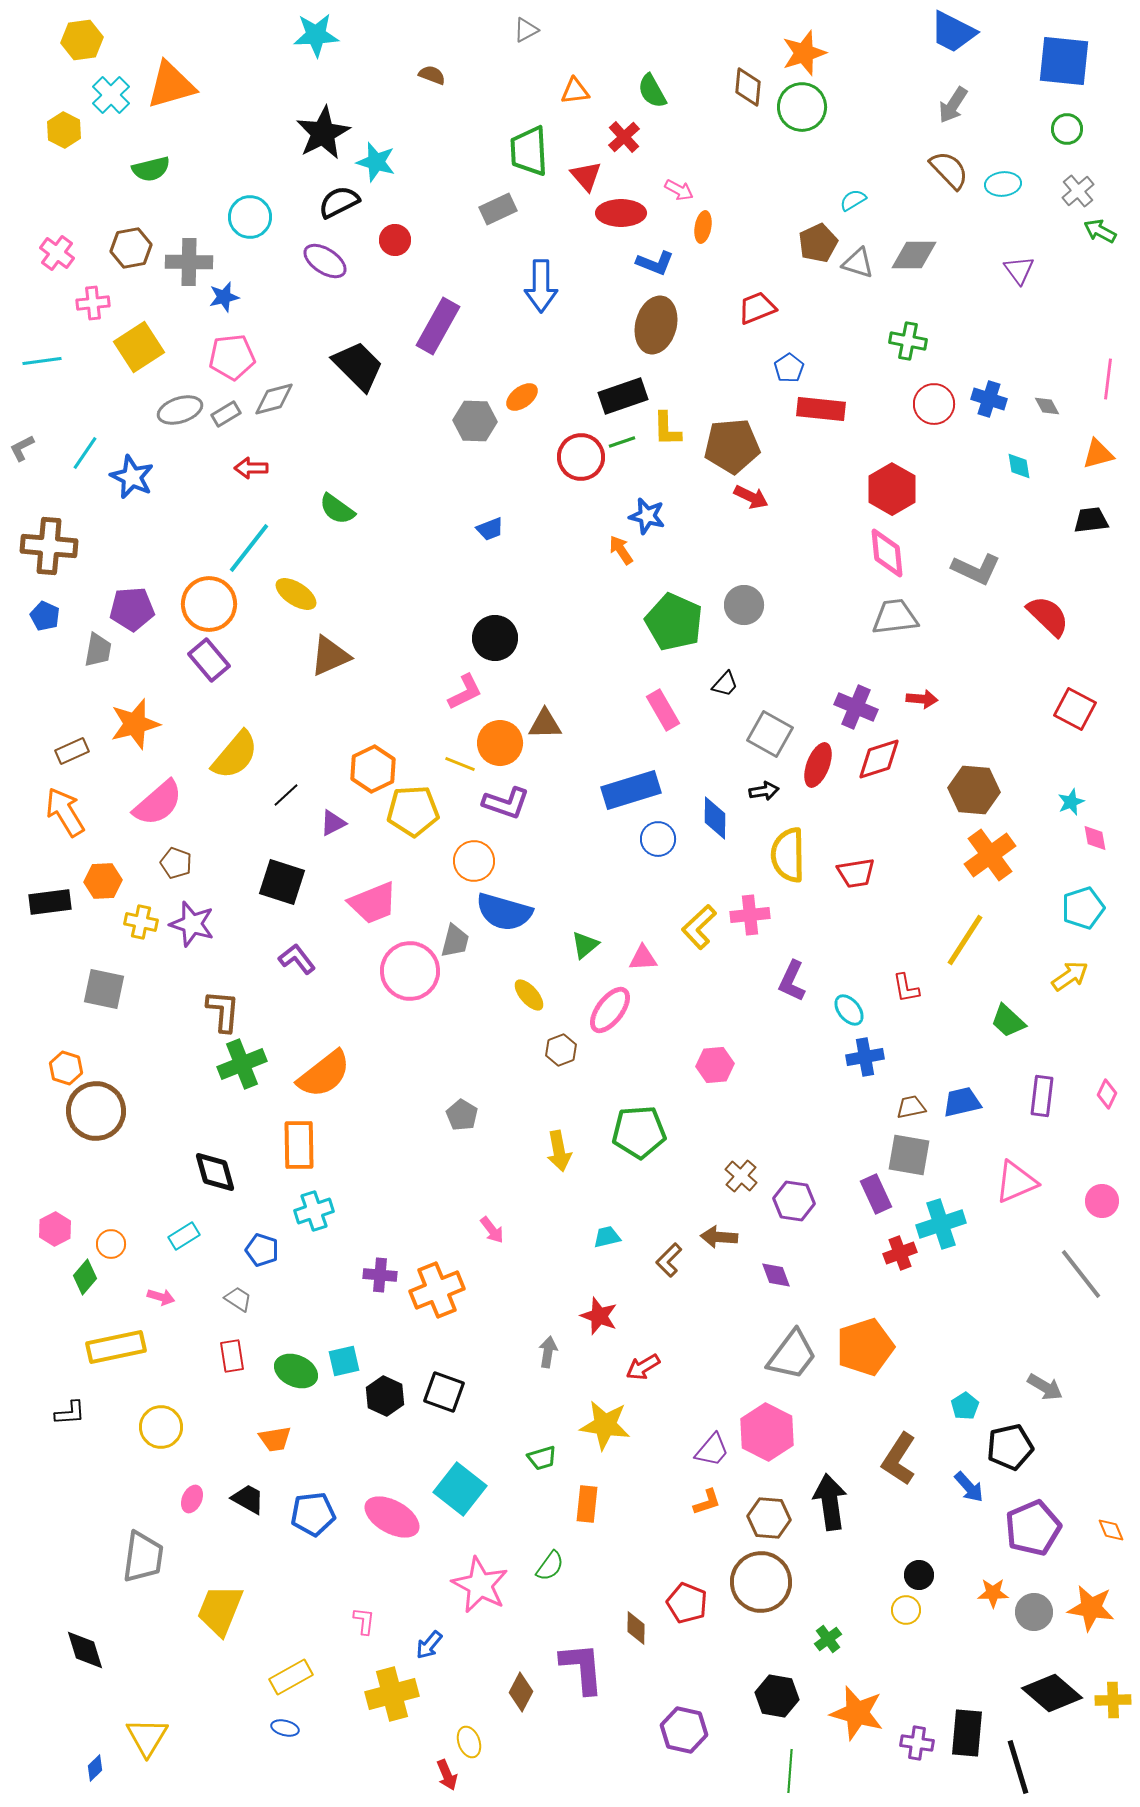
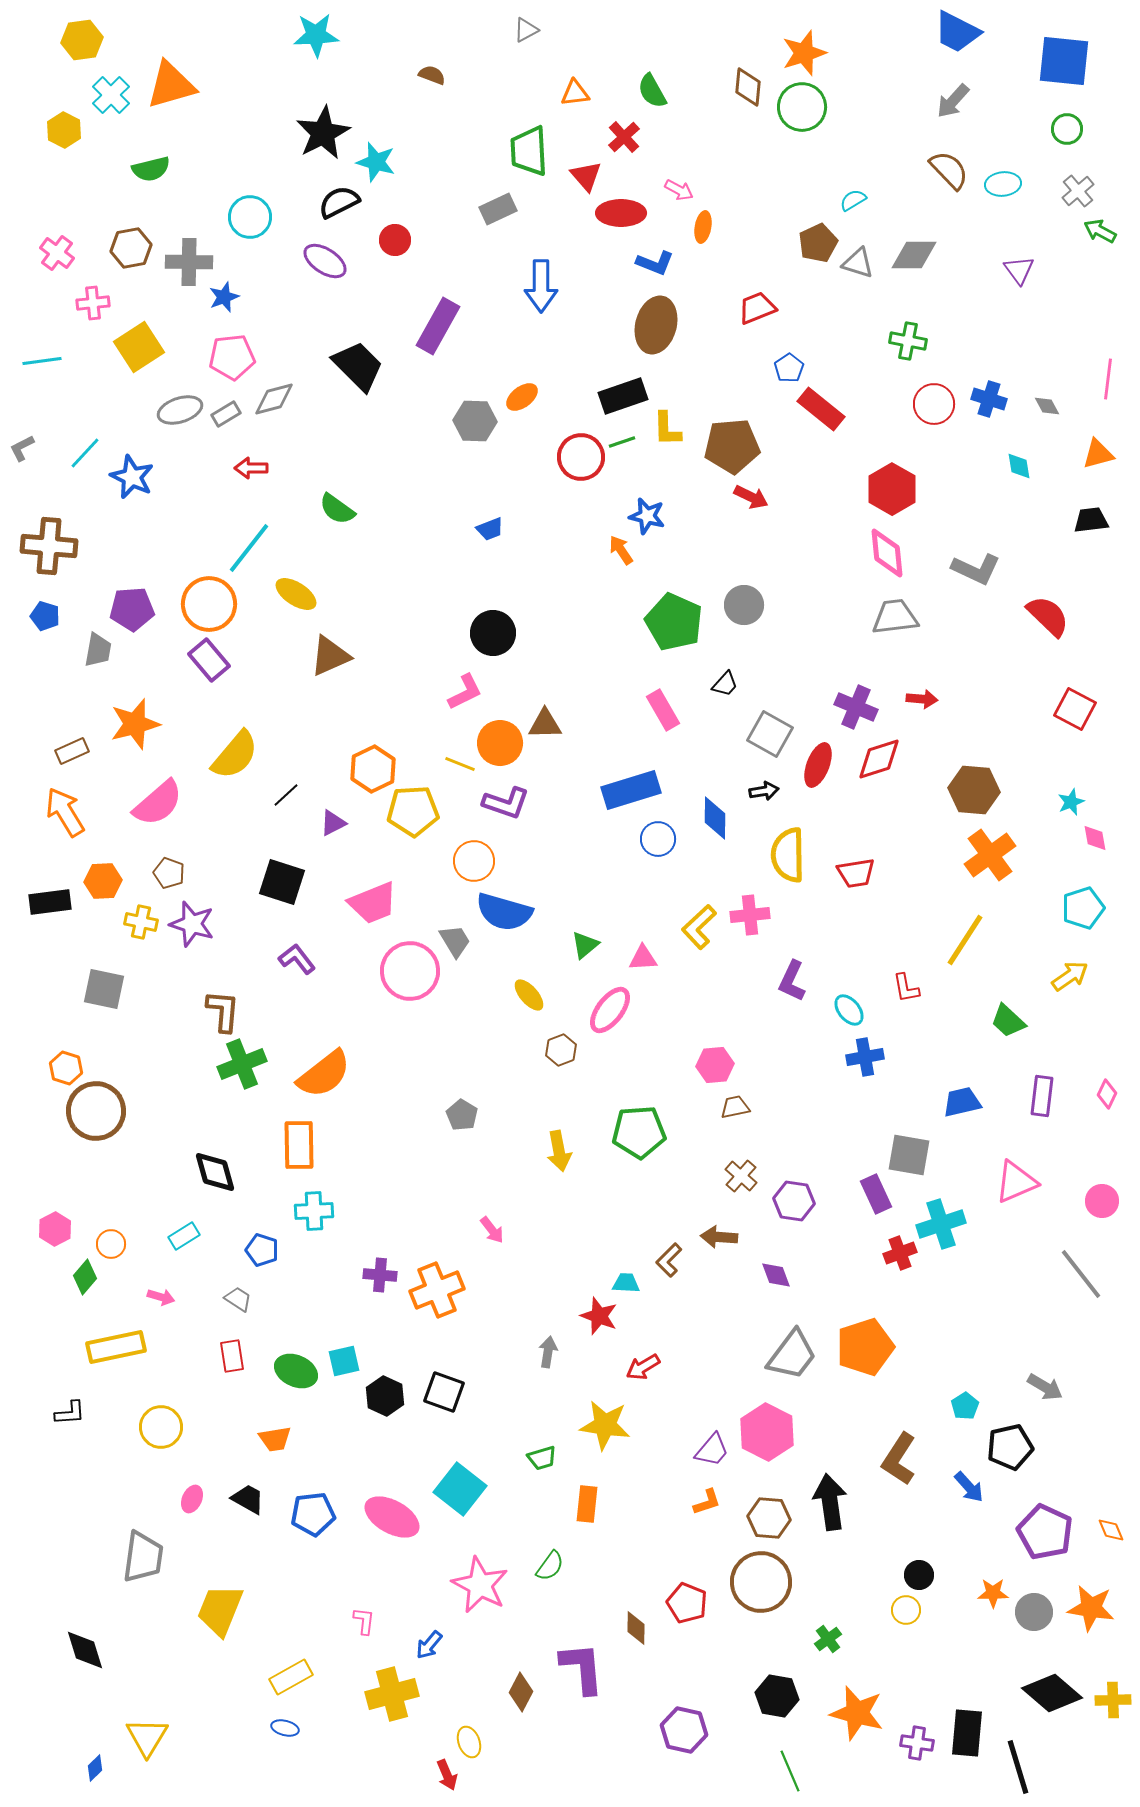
blue trapezoid at (953, 32): moved 4 px right
orange triangle at (575, 91): moved 2 px down
gray arrow at (953, 105): moved 4 px up; rotated 9 degrees clockwise
blue star at (224, 297): rotated 8 degrees counterclockwise
red rectangle at (821, 409): rotated 33 degrees clockwise
cyan line at (85, 453): rotated 9 degrees clockwise
blue pentagon at (45, 616): rotated 8 degrees counterclockwise
black circle at (495, 638): moved 2 px left, 5 px up
brown pentagon at (176, 863): moved 7 px left, 10 px down
gray trapezoid at (455, 941): rotated 45 degrees counterclockwise
brown trapezoid at (911, 1107): moved 176 px left
cyan cross at (314, 1211): rotated 15 degrees clockwise
cyan trapezoid at (607, 1237): moved 19 px right, 46 px down; rotated 16 degrees clockwise
purple pentagon at (1033, 1528): moved 12 px right, 4 px down; rotated 24 degrees counterclockwise
green line at (790, 1771): rotated 27 degrees counterclockwise
